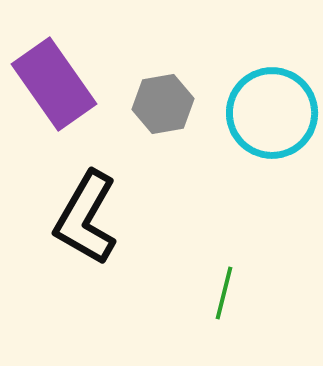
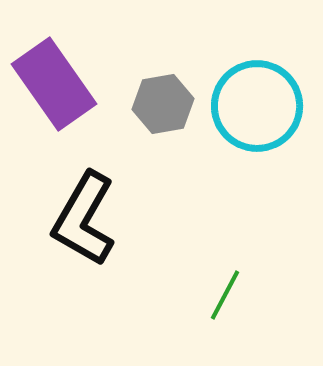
cyan circle: moved 15 px left, 7 px up
black L-shape: moved 2 px left, 1 px down
green line: moved 1 px right, 2 px down; rotated 14 degrees clockwise
